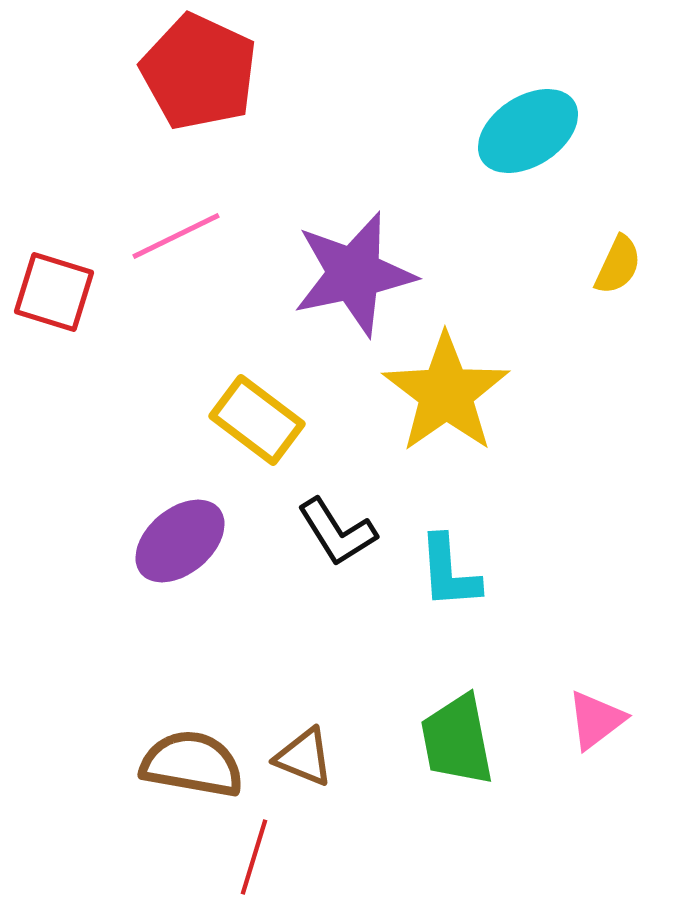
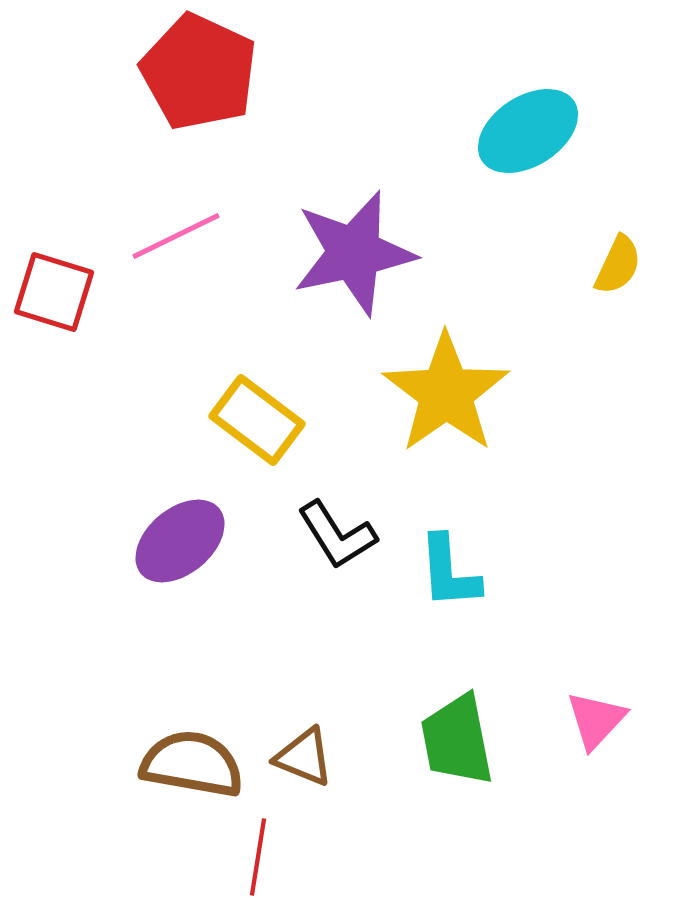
purple star: moved 21 px up
black L-shape: moved 3 px down
pink triangle: rotated 10 degrees counterclockwise
red line: moved 4 px right; rotated 8 degrees counterclockwise
